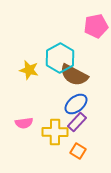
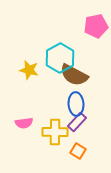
blue ellipse: rotated 55 degrees counterclockwise
